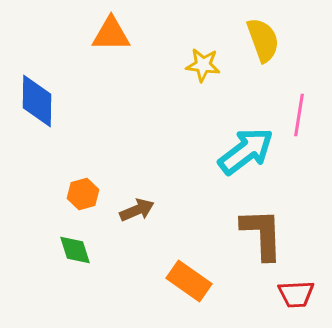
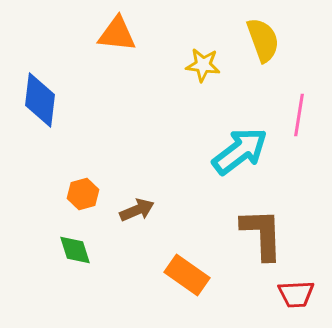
orange triangle: moved 6 px right; rotated 6 degrees clockwise
blue diamond: moved 3 px right, 1 px up; rotated 6 degrees clockwise
cyan arrow: moved 6 px left
orange rectangle: moved 2 px left, 6 px up
